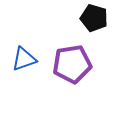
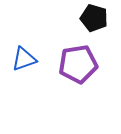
purple pentagon: moved 6 px right
